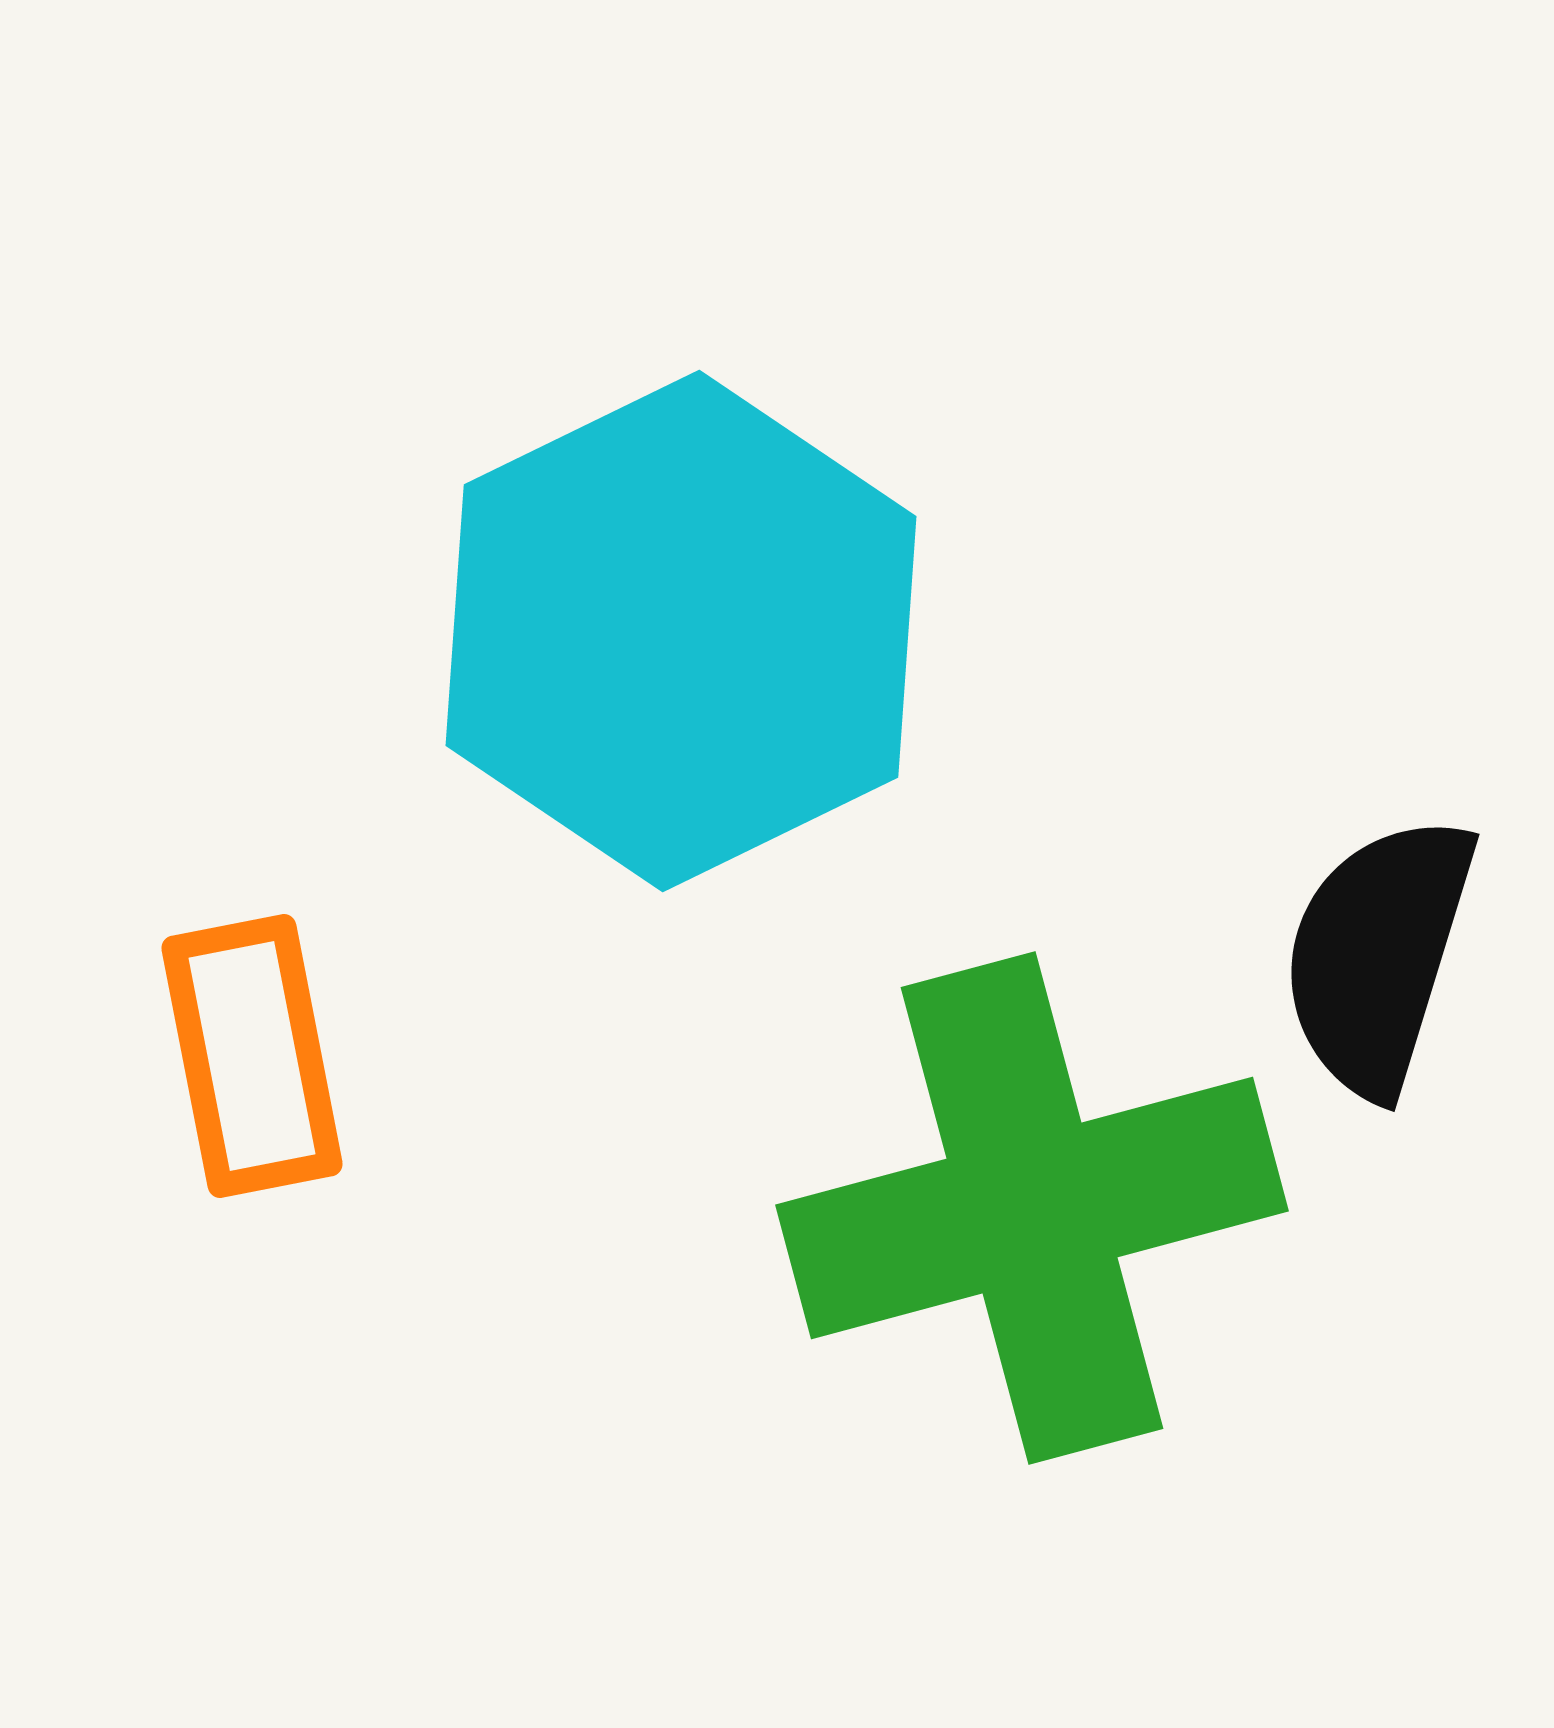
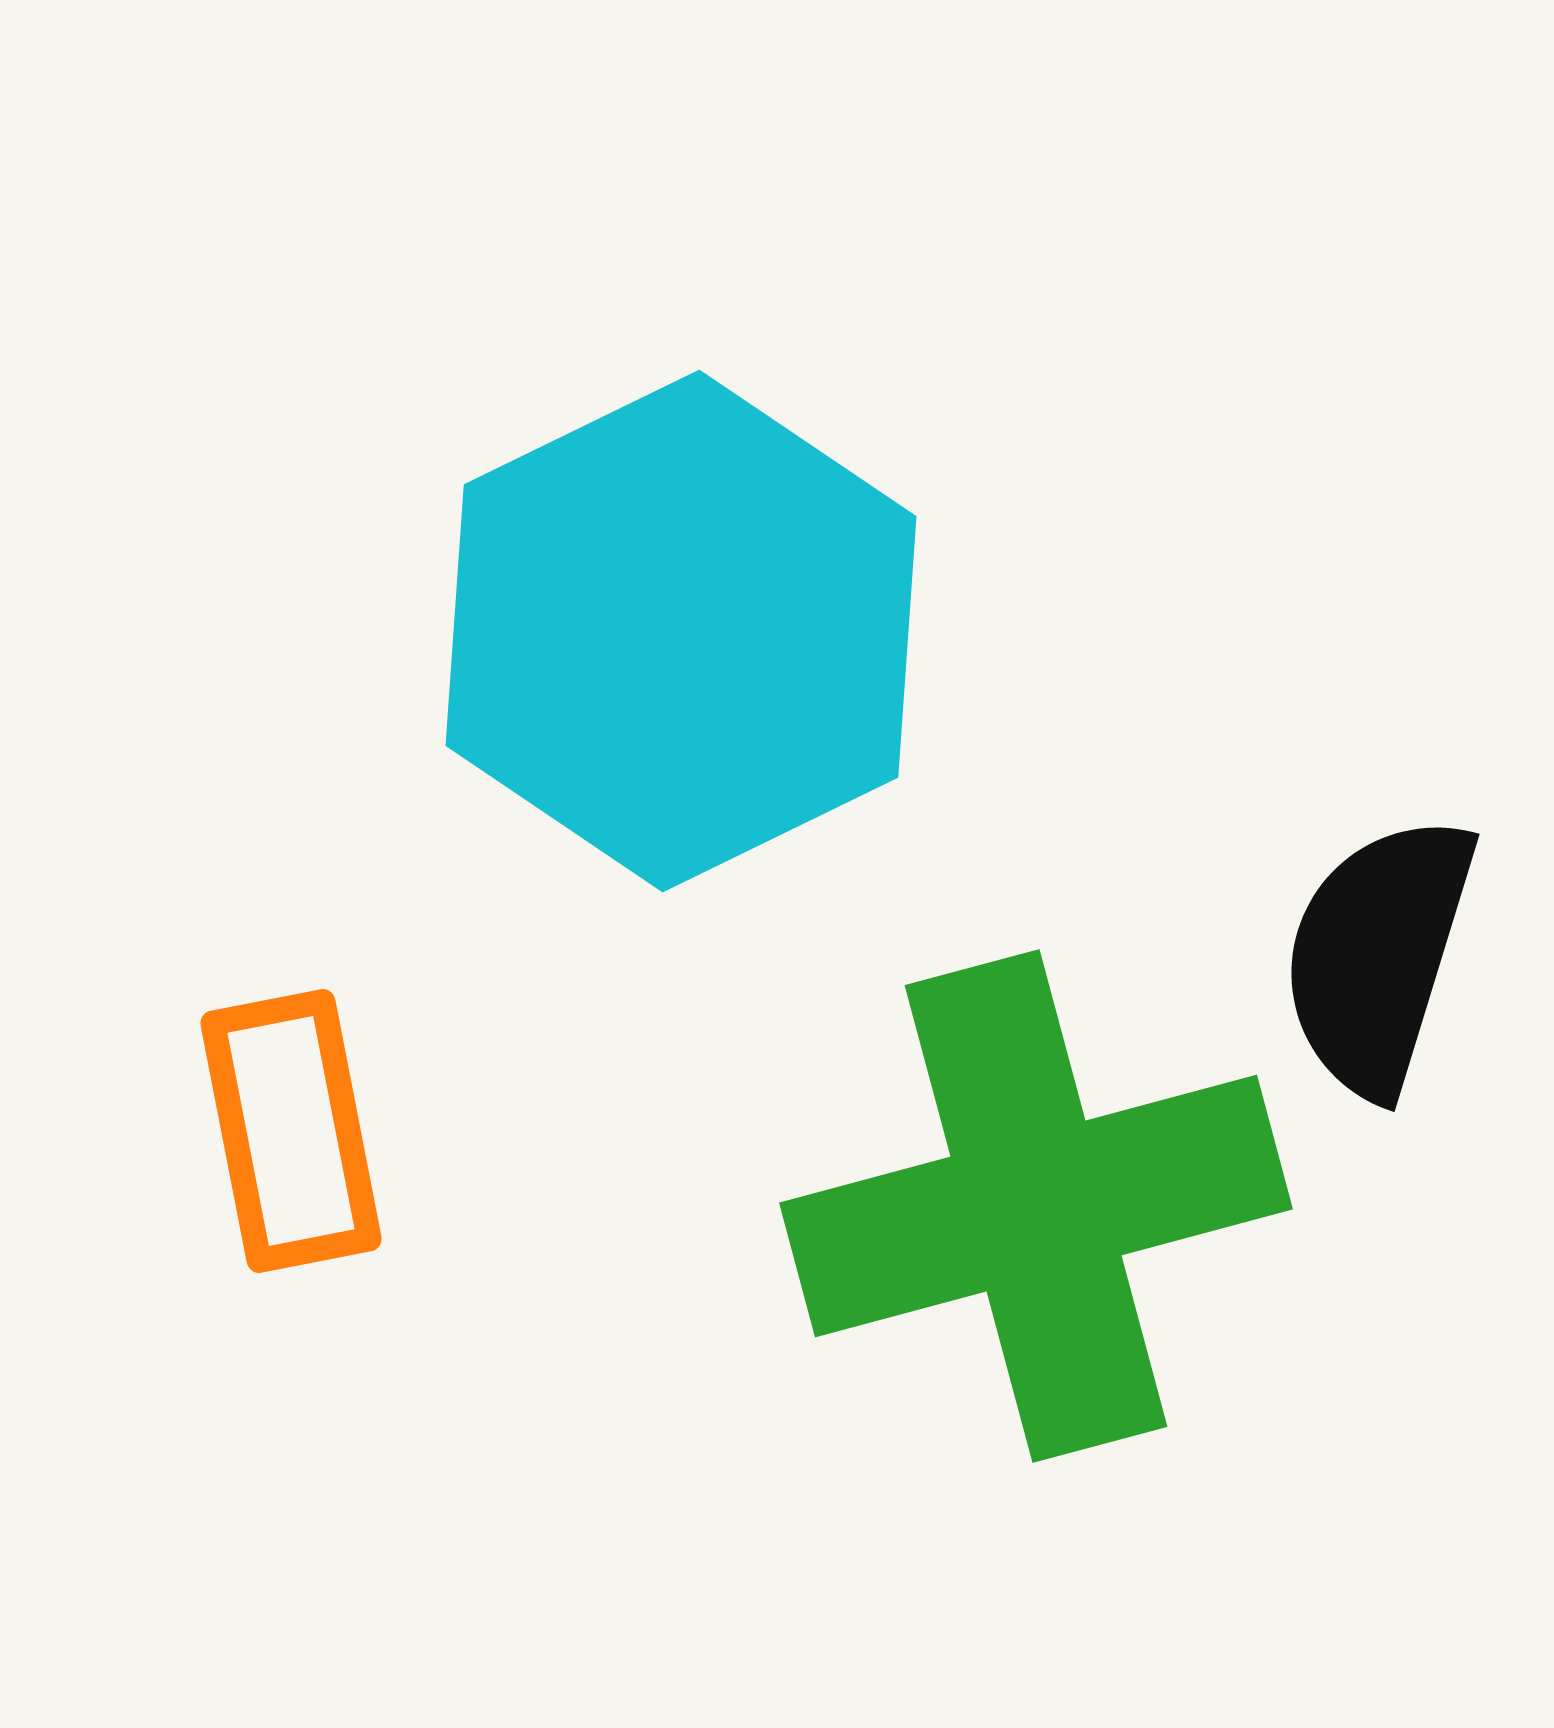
orange rectangle: moved 39 px right, 75 px down
green cross: moved 4 px right, 2 px up
